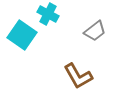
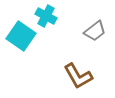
cyan cross: moved 2 px left, 2 px down
cyan square: moved 1 px left, 1 px down
